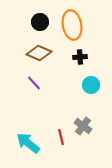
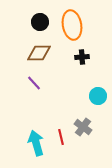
brown diamond: rotated 25 degrees counterclockwise
black cross: moved 2 px right
cyan circle: moved 7 px right, 11 px down
gray cross: moved 1 px down
cyan arrow: moved 8 px right; rotated 35 degrees clockwise
